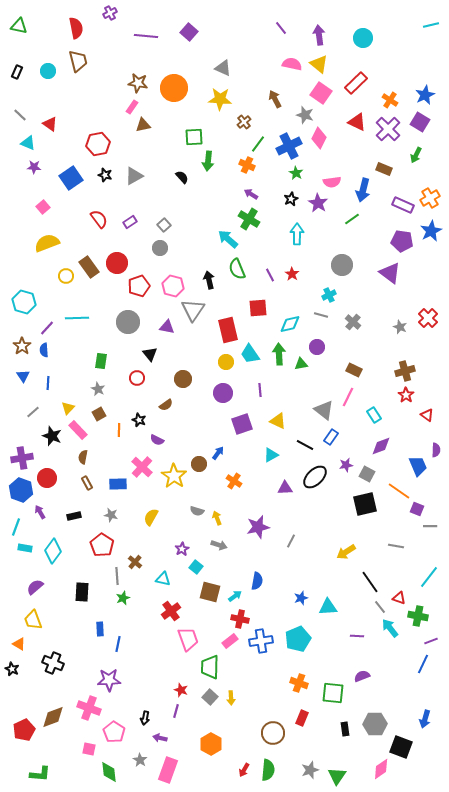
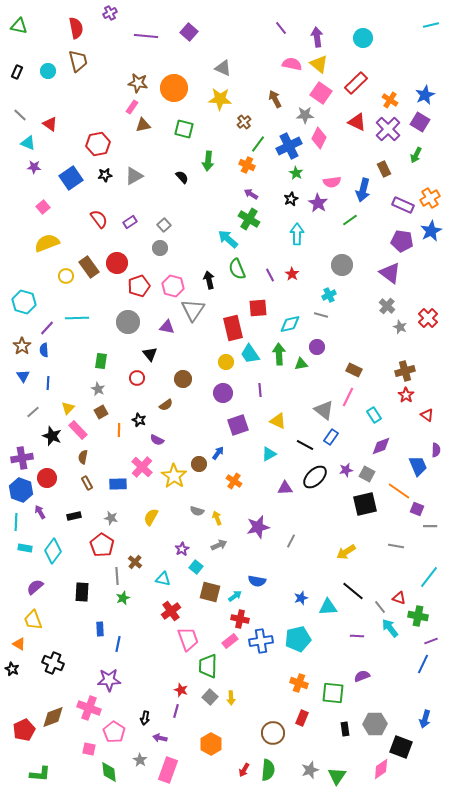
purple arrow at (319, 35): moved 2 px left, 2 px down
gray star at (305, 115): rotated 18 degrees counterclockwise
green square at (194, 137): moved 10 px left, 8 px up; rotated 18 degrees clockwise
brown rectangle at (384, 169): rotated 42 degrees clockwise
black star at (105, 175): rotated 24 degrees counterclockwise
green line at (352, 219): moved 2 px left, 1 px down
gray cross at (353, 322): moved 34 px right, 16 px up
red rectangle at (228, 330): moved 5 px right, 2 px up
brown square at (99, 414): moved 2 px right, 2 px up
purple square at (242, 424): moved 4 px left, 1 px down
cyan triangle at (271, 455): moved 2 px left, 1 px up
purple star at (346, 465): moved 5 px down
gray star at (111, 515): moved 3 px down
cyan line at (16, 527): moved 5 px up; rotated 18 degrees counterclockwise
gray arrow at (219, 545): rotated 42 degrees counterclockwise
blue semicircle at (257, 581): rotated 90 degrees clockwise
black line at (370, 582): moved 17 px left, 9 px down; rotated 15 degrees counterclockwise
cyan pentagon at (298, 639): rotated 10 degrees clockwise
green trapezoid at (210, 667): moved 2 px left, 1 px up
